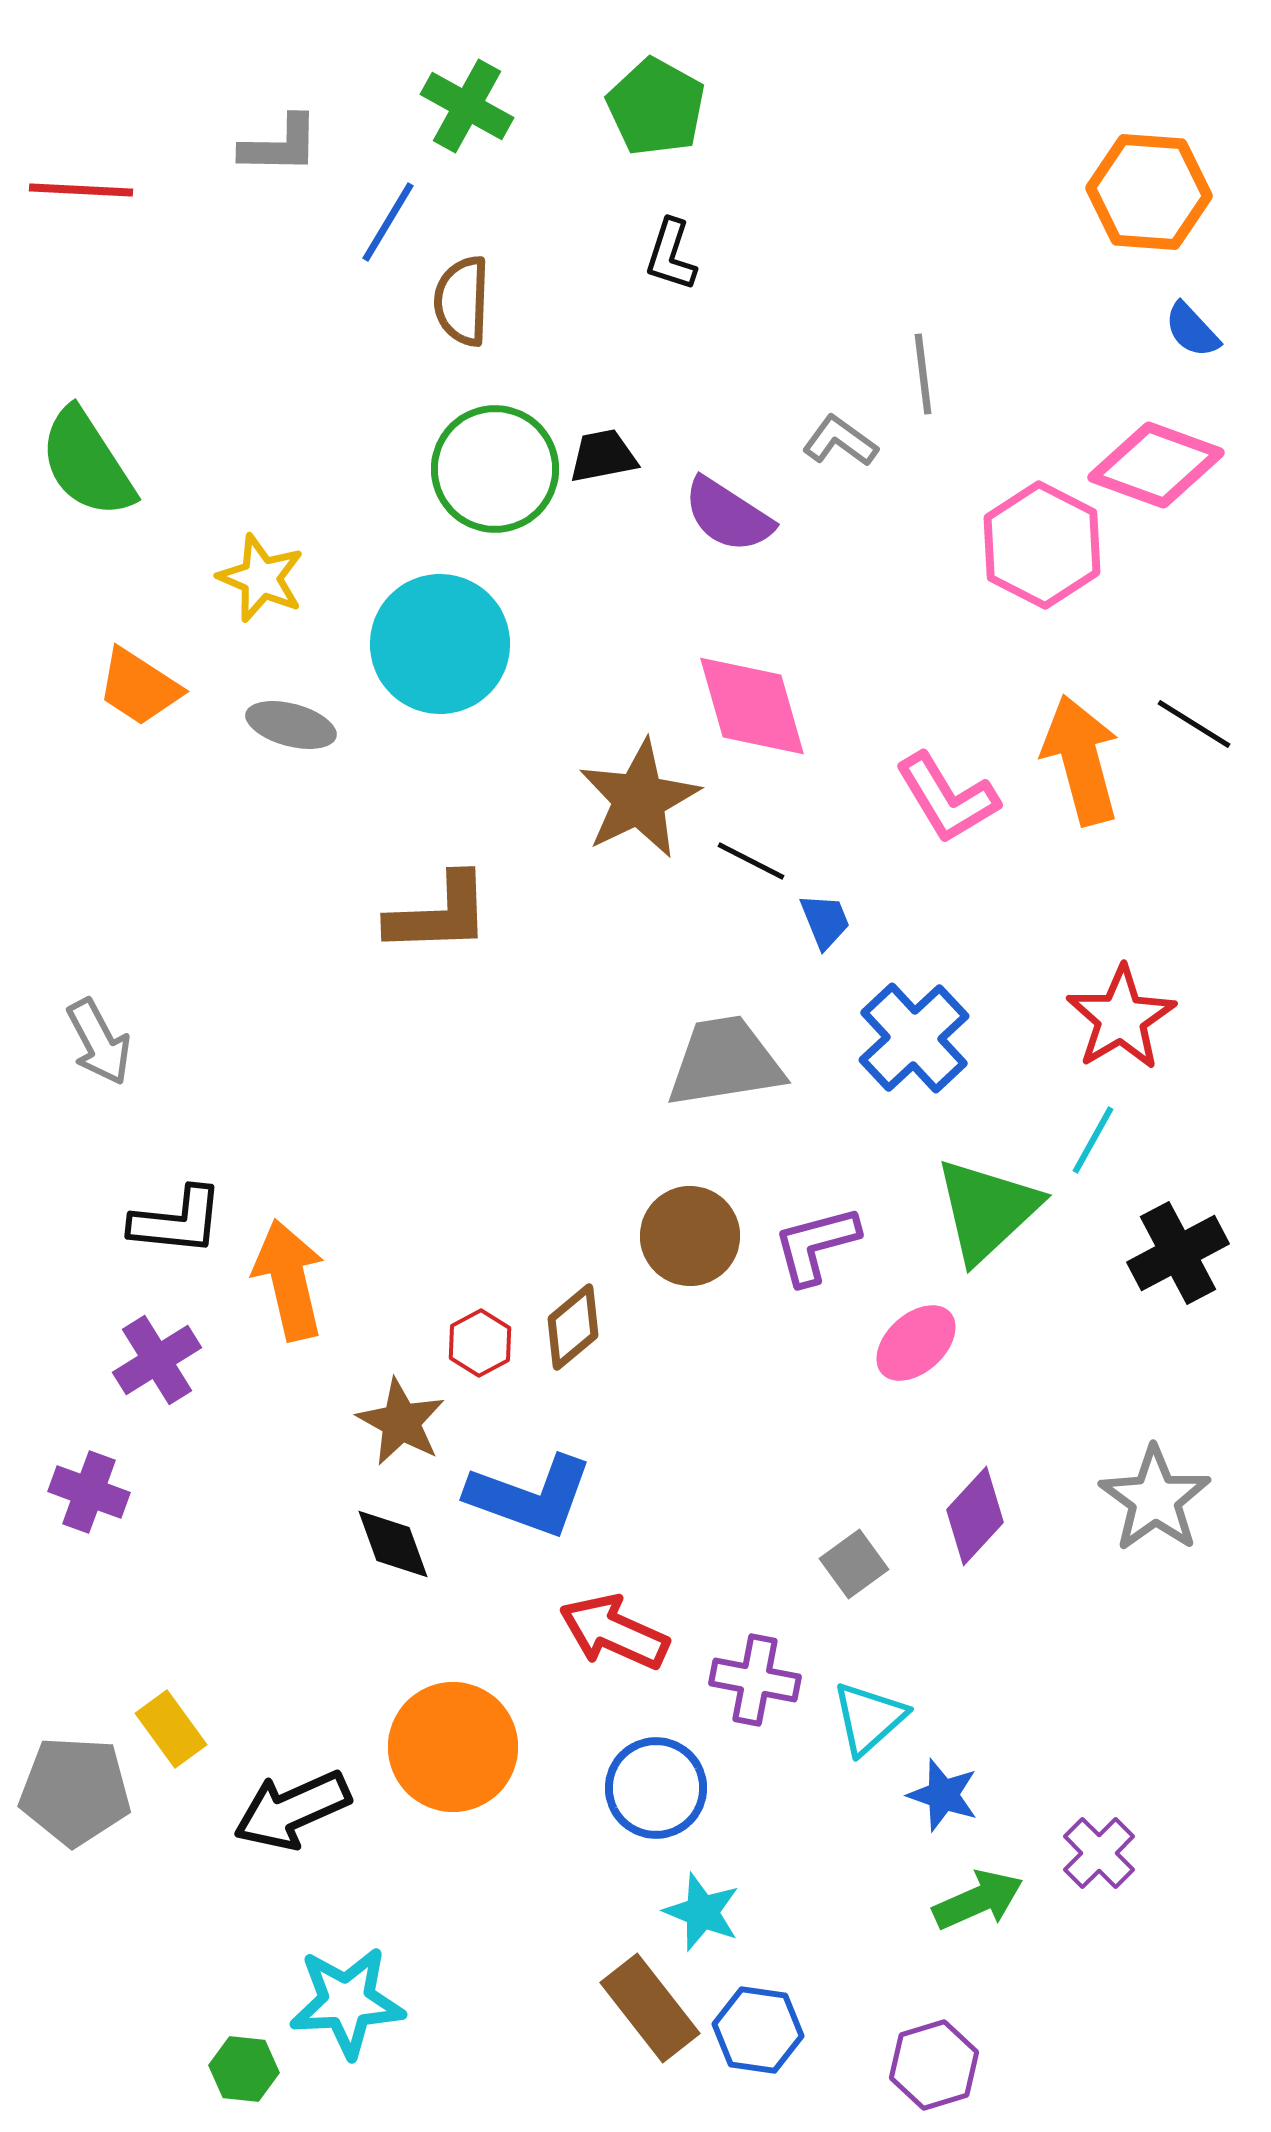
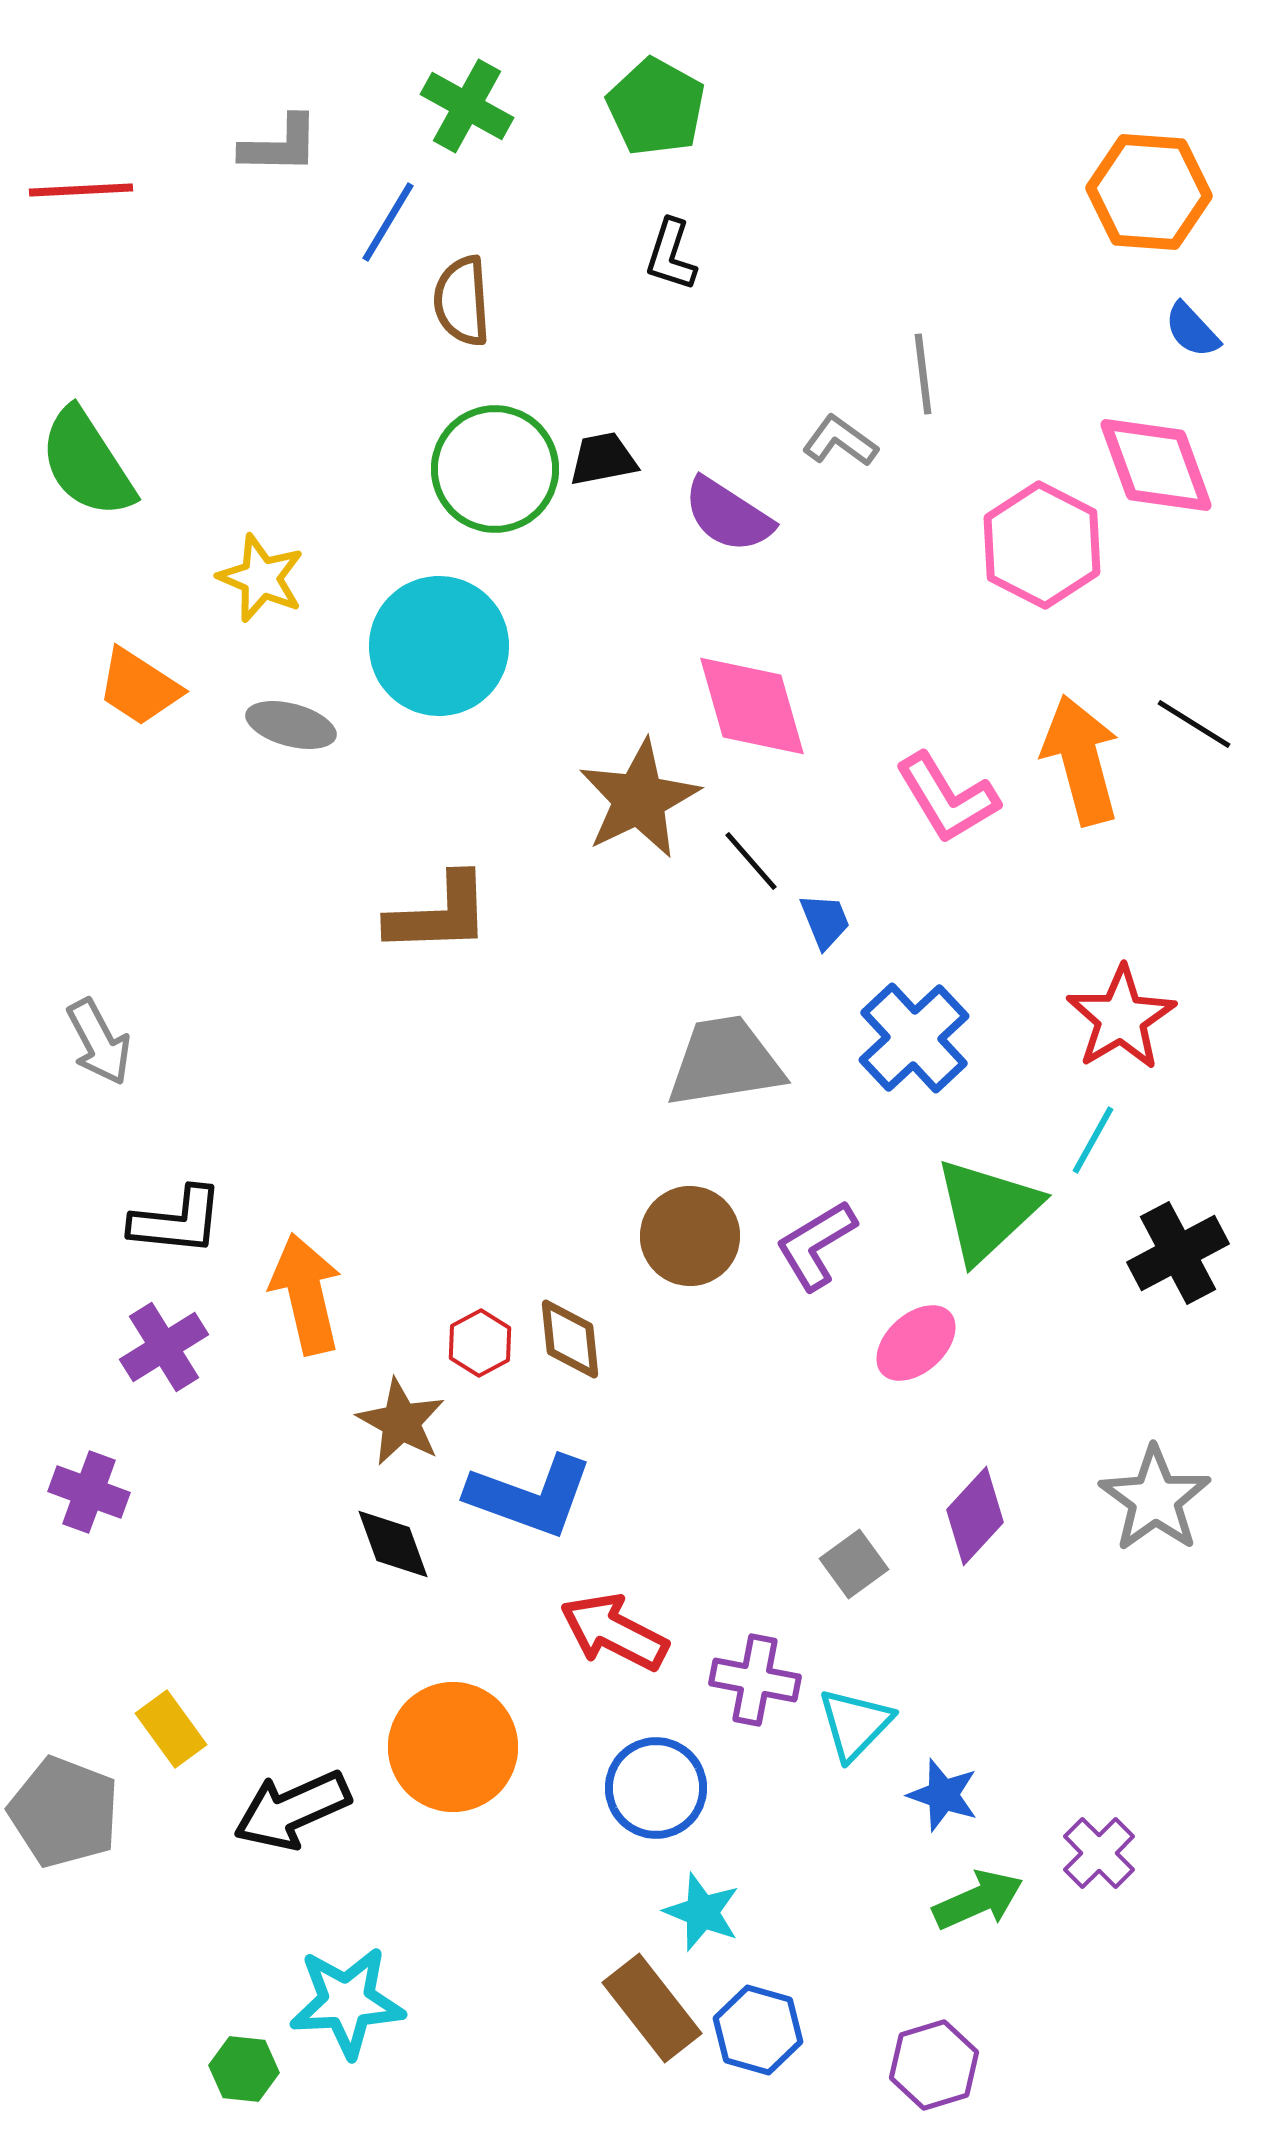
red line at (81, 190): rotated 6 degrees counterclockwise
brown semicircle at (462, 301): rotated 6 degrees counterclockwise
black trapezoid at (603, 456): moved 3 px down
pink diamond at (1156, 465): rotated 50 degrees clockwise
cyan circle at (440, 644): moved 1 px left, 2 px down
black line at (751, 861): rotated 22 degrees clockwise
purple L-shape at (816, 1245): rotated 16 degrees counterclockwise
orange arrow at (289, 1280): moved 17 px right, 14 px down
brown diamond at (573, 1327): moved 3 px left, 12 px down; rotated 56 degrees counterclockwise
purple cross at (157, 1360): moved 7 px right, 13 px up
red arrow at (614, 1632): rotated 3 degrees clockwise
cyan triangle at (869, 1718): moved 14 px left, 6 px down; rotated 4 degrees counterclockwise
gray pentagon at (75, 1791): moved 11 px left, 21 px down; rotated 18 degrees clockwise
brown rectangle at (650, 2008): moved 2 px right
blue hexagon at (758, 2030): rotated 8 degrees clockwise
